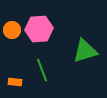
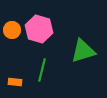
pink hexagon: rotated 20 degrees clockwise
green triangle: moved 2 px left
green line: rotated 35 degrees clockwise
